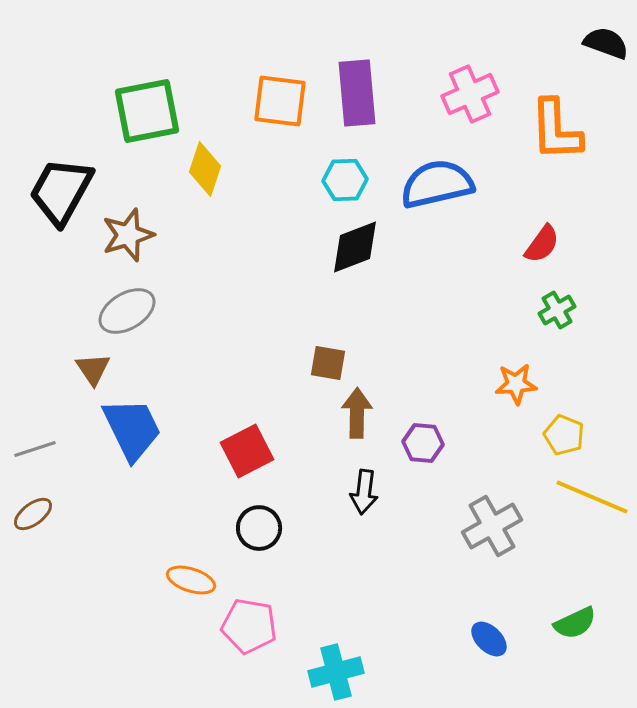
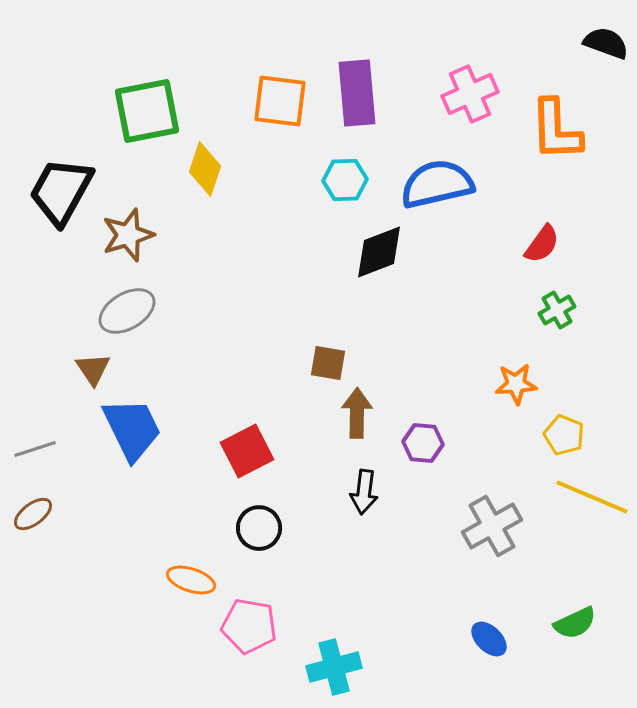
black diamond: moved 24 px right, 5 px down
cyan cross: moved 2 px left, 5 px up
